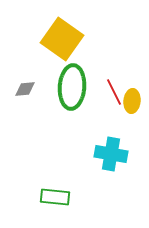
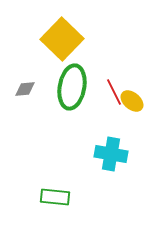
yellow square: rotated 9 degrees clockwise
green ellipse: rotated 6 degrees clockwise
yellow ellipse: rotated 55 degrees counterclockwise
